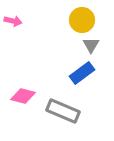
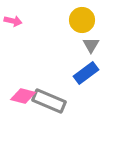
blue rectangle: moved 4 px right
gray rectangle: moved 14 px left, 10 px up
